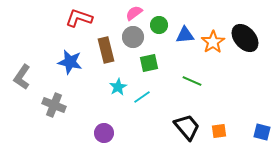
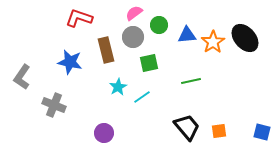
blue triangle: moved 2 px right
green line: moved 1 px left; rotated 36 degrees counterclockwise
